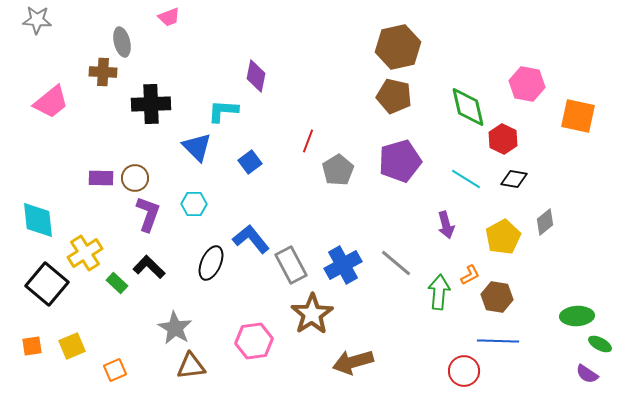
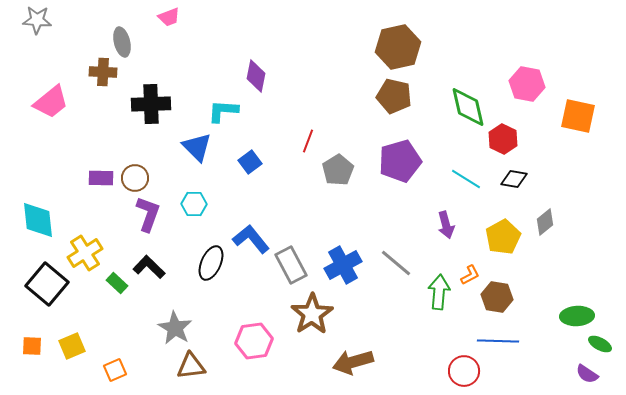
orange square at (32, 346): rotated 10 degrees clockwise
